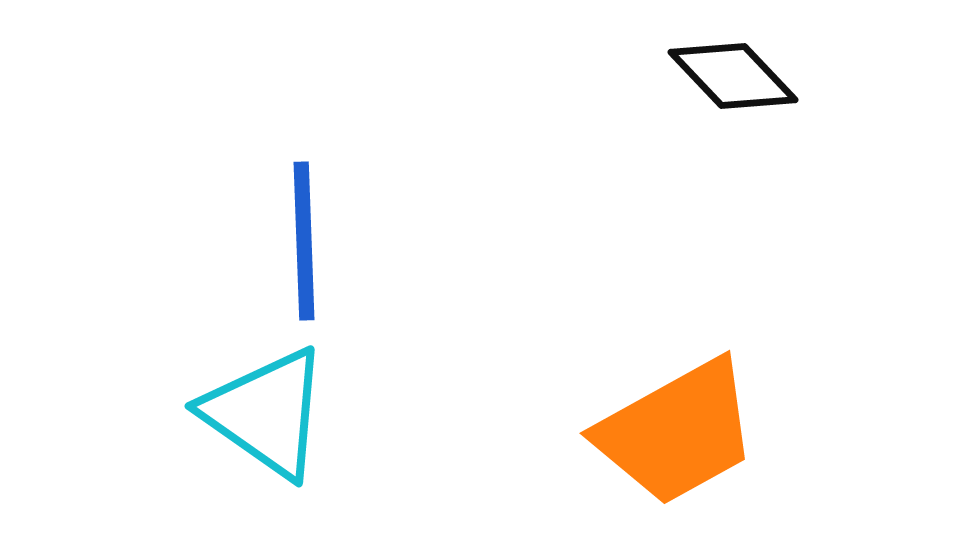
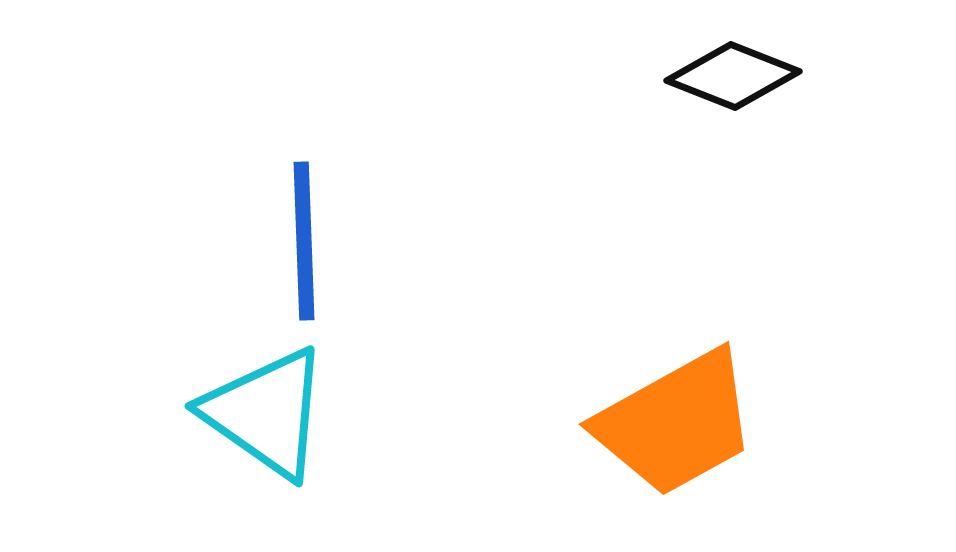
black diamond: rotated 25 degrees counterclockwise
orange trapezoid: moved 1 px left, 9 px up
